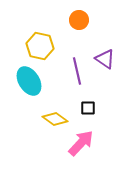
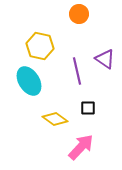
orange circle: moved 6 px up
pink arrow: moved 4 px down
